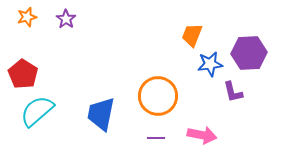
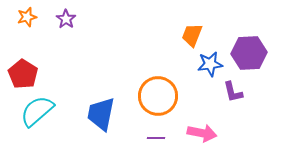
pink arrow: moved 2 px up
